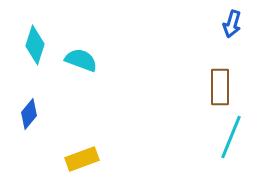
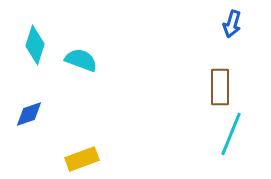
blue diamond: rotated 32 degrees clockwise
cyan line: moved 3 px up
